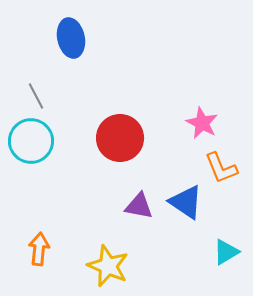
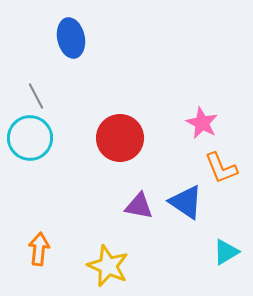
cyan circle: moved 1 px left, 3 px up
